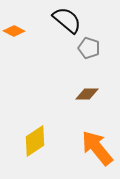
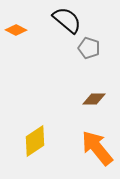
orange diamond: moved 2 px right, 1 px up
brown diamond: moved 7 px right, 5 px down
